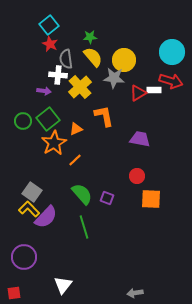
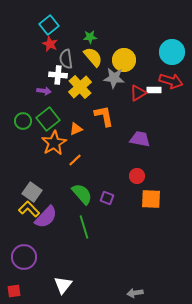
red square: moved 2 px up
